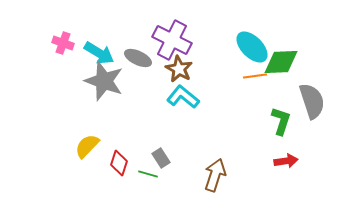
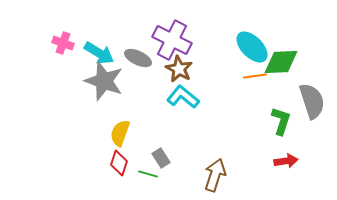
yellow semicircle: moved 33 px right, 13 px up; rotated 24 degrees counterclockwise
